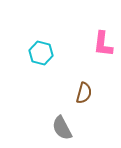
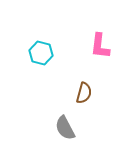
pink L-shape: moved 3 px left, 2 px down
gray semicircle: moved 3 px right
